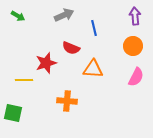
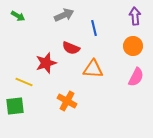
yellow line: moved 2 px down; rotated 24 degrees clockwise
orange cross: rotated 24 degrees clockwise
green square: moved 2 px right, 7 px up; rotated 18 degrees counterclockwise
